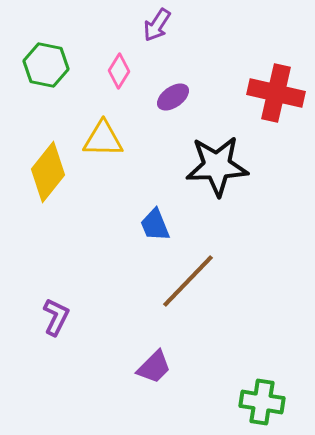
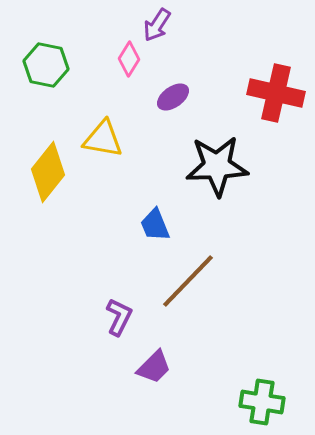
pink diamond: moved 10 px right, 12 px up
yellow triangle: rotated 9 degrees clockwise
purple L-shape: moved 63 px right
